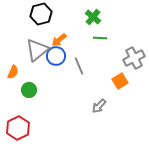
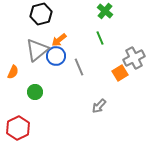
green cross: moved 12 px right, 6 px up
green line: rotated 64 degrees clockwise
gray line: moved 1 px down
orange square: moved 8 px up
green circle: moved 6 px right, 2 px down
